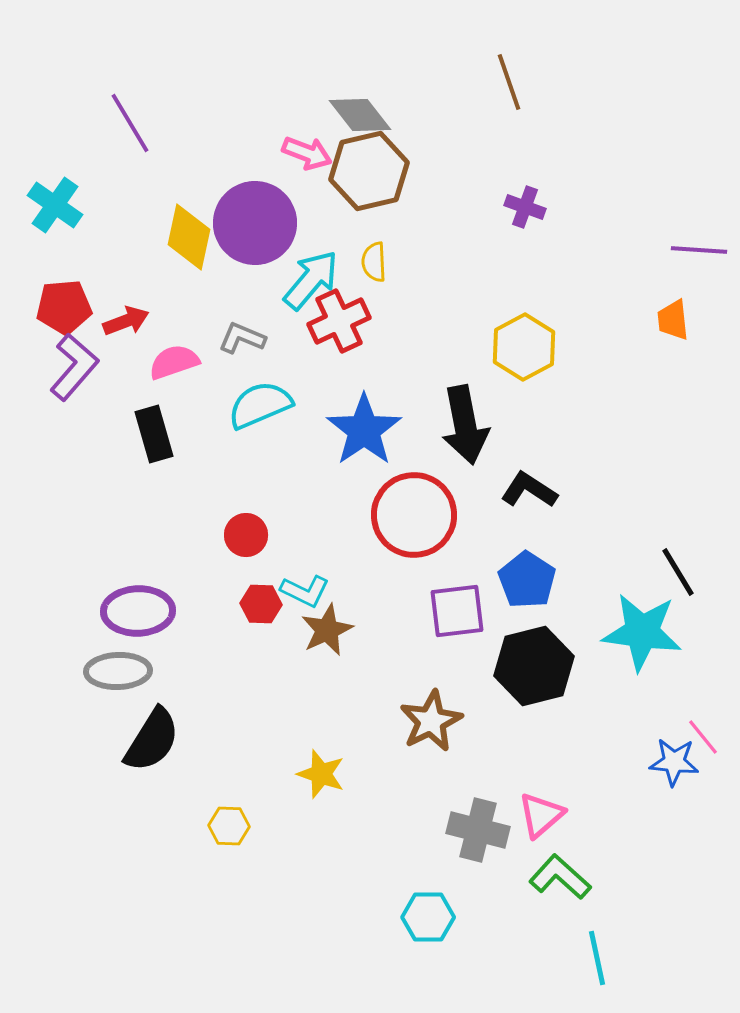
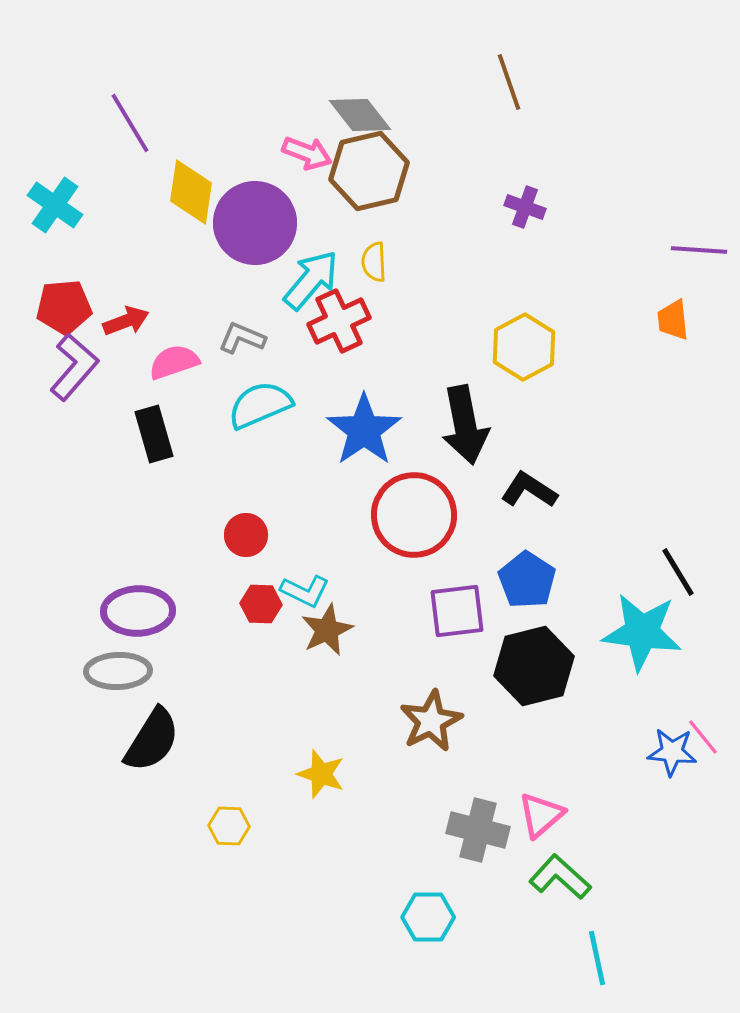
yellow diamond at (189, 237): moved 2 px right, 45 px up; rotated 4 degrees counterclockwise
blue star at (674, 762): moved 2 px left, 10 px up
